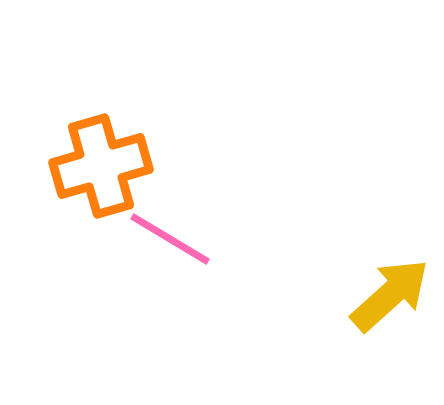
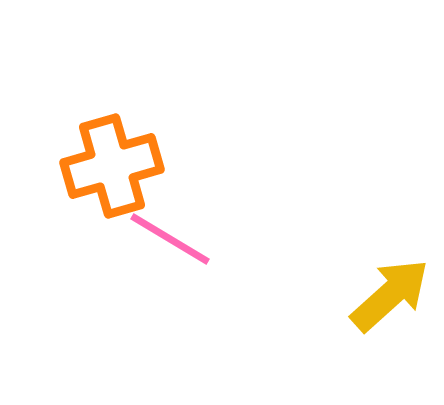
orange cross: moved 11 px right
